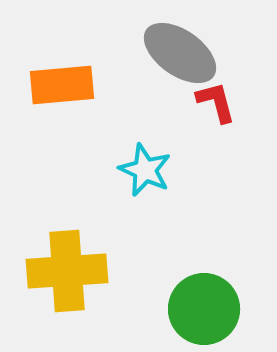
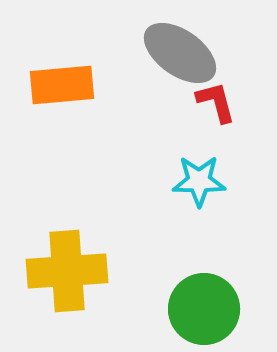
cyan star: moved 54 px right, 11 px down; rotated 24 degrees counterclockwise
